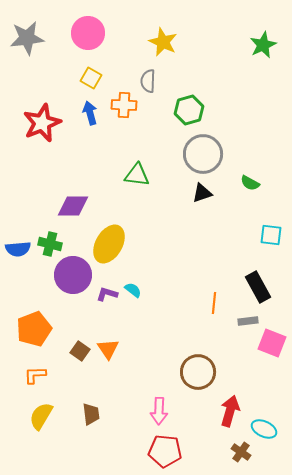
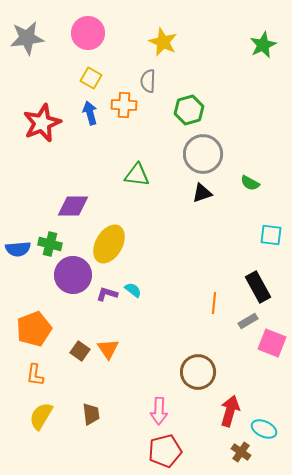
gray rectangle: rotated 24 degrees counterclockwise
orange L-shape: rotated 80 degrees counterclockwise
red pentagon: rotated 20 degrees counterclockwise
